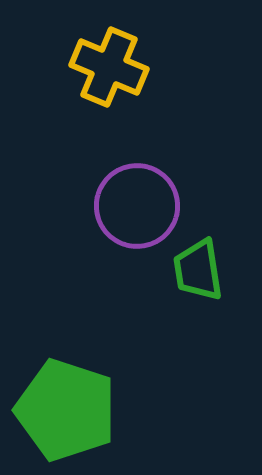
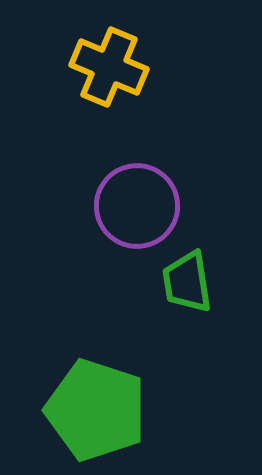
green trapezoid: moved 11 px left, 12 px down
green pentagon: moved 30 px right
